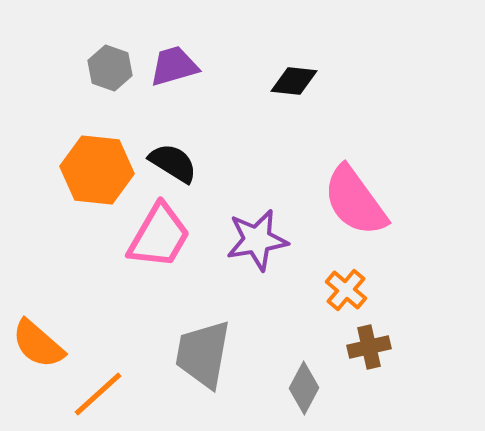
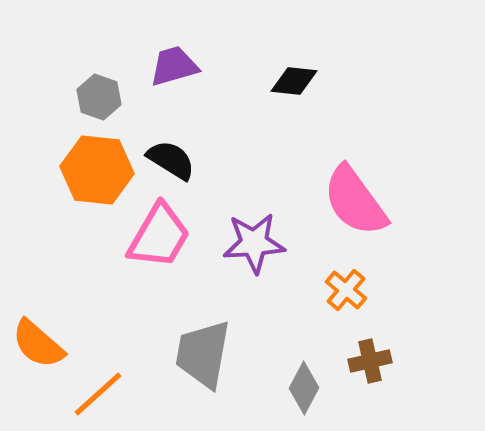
gray hexagon: moved 11 px left, 29 px down
black semicircle: moved 2 px left, 3 px up
purple star: moved 3 px left, 3 px down; rotated 6 degrees clockwise
brown cross: moved 1 px right, 14 px down
